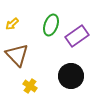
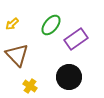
green ellipse: rotated 20 degrees clockwise
purple rectangle: moved 1 px left, 3 px down
black circle: moved 2 px left, 1 px down
